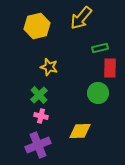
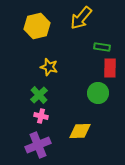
green rectangle: moved 2 px right, 1 px up; rotated 21 degrees clockwise
